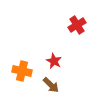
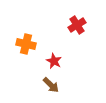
orange cross: moved 4 px right, 27 px up
